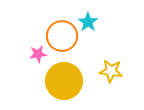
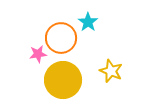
orange circle: moved 1 px left, 2 px down
yellow star: rotated 15 degrees clockwise
yellow circle: moved 1 px left, 1 px up
